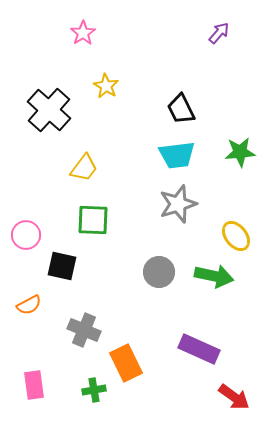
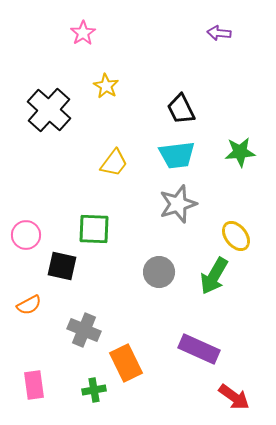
purple arrow: rotated 125 degrees counterclockwise
yellow trapezoid: moved 30 px right, 5 px up
green square: moved 1 px right, 9 px down
green arrow: rotated 108 degrees clockwise
